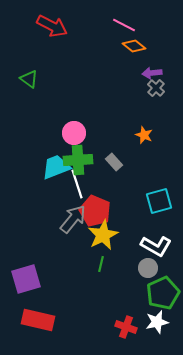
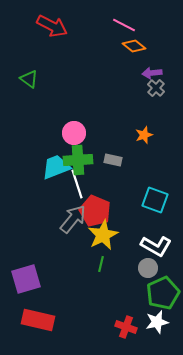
orange star: rotated 30 degrees clockwise
gray rectangle: moved 1 px left, 2 px up; rotated 36 degrees counterclockwise
cyan square: moved 4 px left, 1 px up; rotated 36 degrees clockwise
